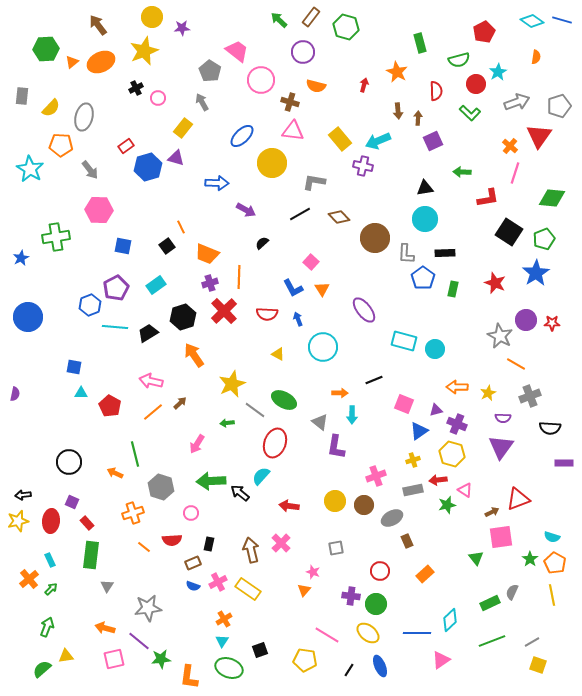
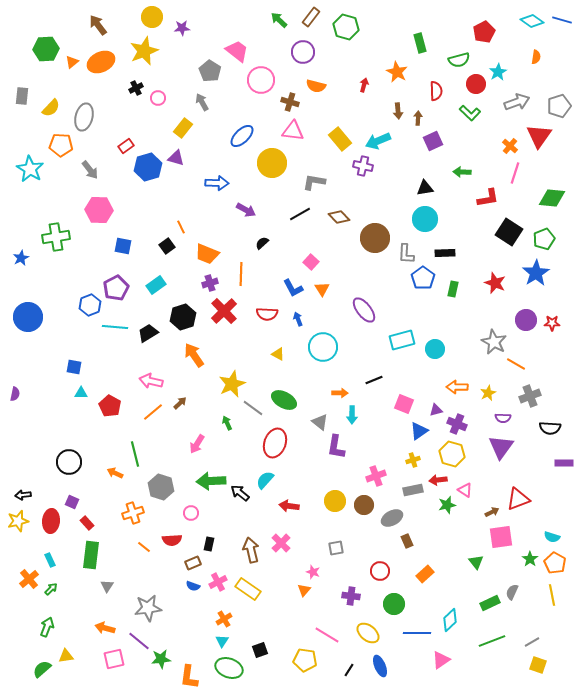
orange line at (239, 277): moved 2 px right, 3 px up
gray star at (500, 336): moved 6 px left, 6 px down
cyan rectangle at (404, 341): moved 2 px left, 1 px up; rotated 30 degrees counterclockwise
gray line at (255, 410): moved 2 px left, 2 px up
green arrow at (227, 423): rotated 72 degrees clockwise
cyan semicircle at (261, 476): moved 4 px right, 4 px down
green triangle at (476, 558): moved 4 px down
green circle at (376, 604): moved 18 px right
